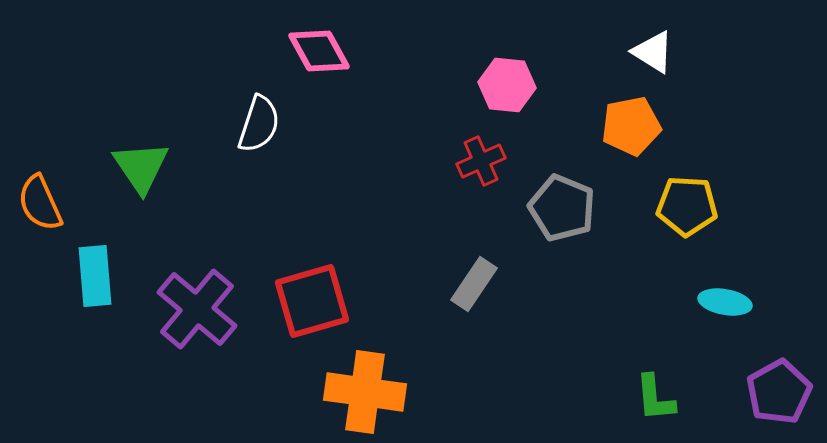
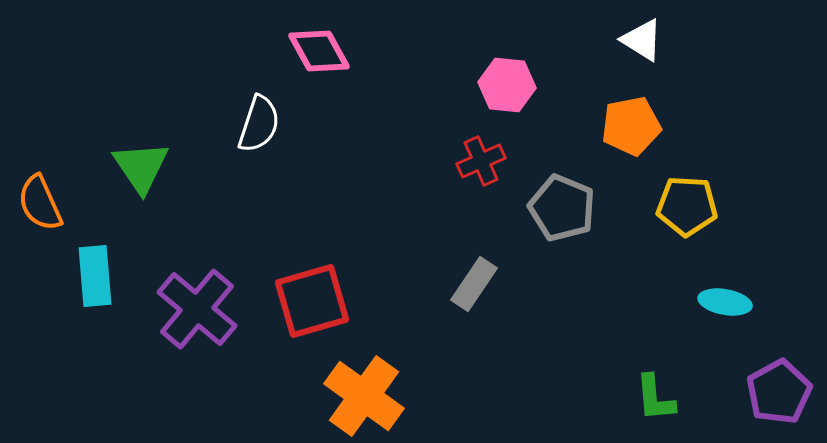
white triangle: moved 11 px left, 12 px up
orange cross: moved 1 px left, 4 px down; rotated 28 degrees clockwise
